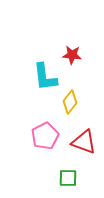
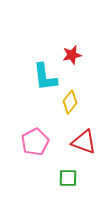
red star: rotated 18 degrees counterclockwise
pink pentagon: moved 10 px left, 6 px down
